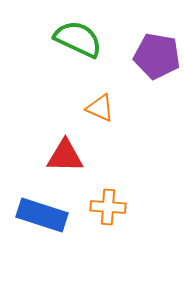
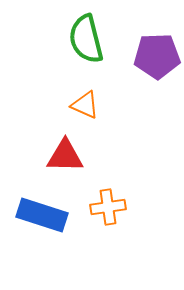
green semicircle: moved 8 px right; rotated 129 degrees counterclockwise
purple pentagon: rotated 12 degrees counterclockwise
orange triangle: moved 15 px left, 3 px up
orange cross: rotated 12 degrees counterclockwise
